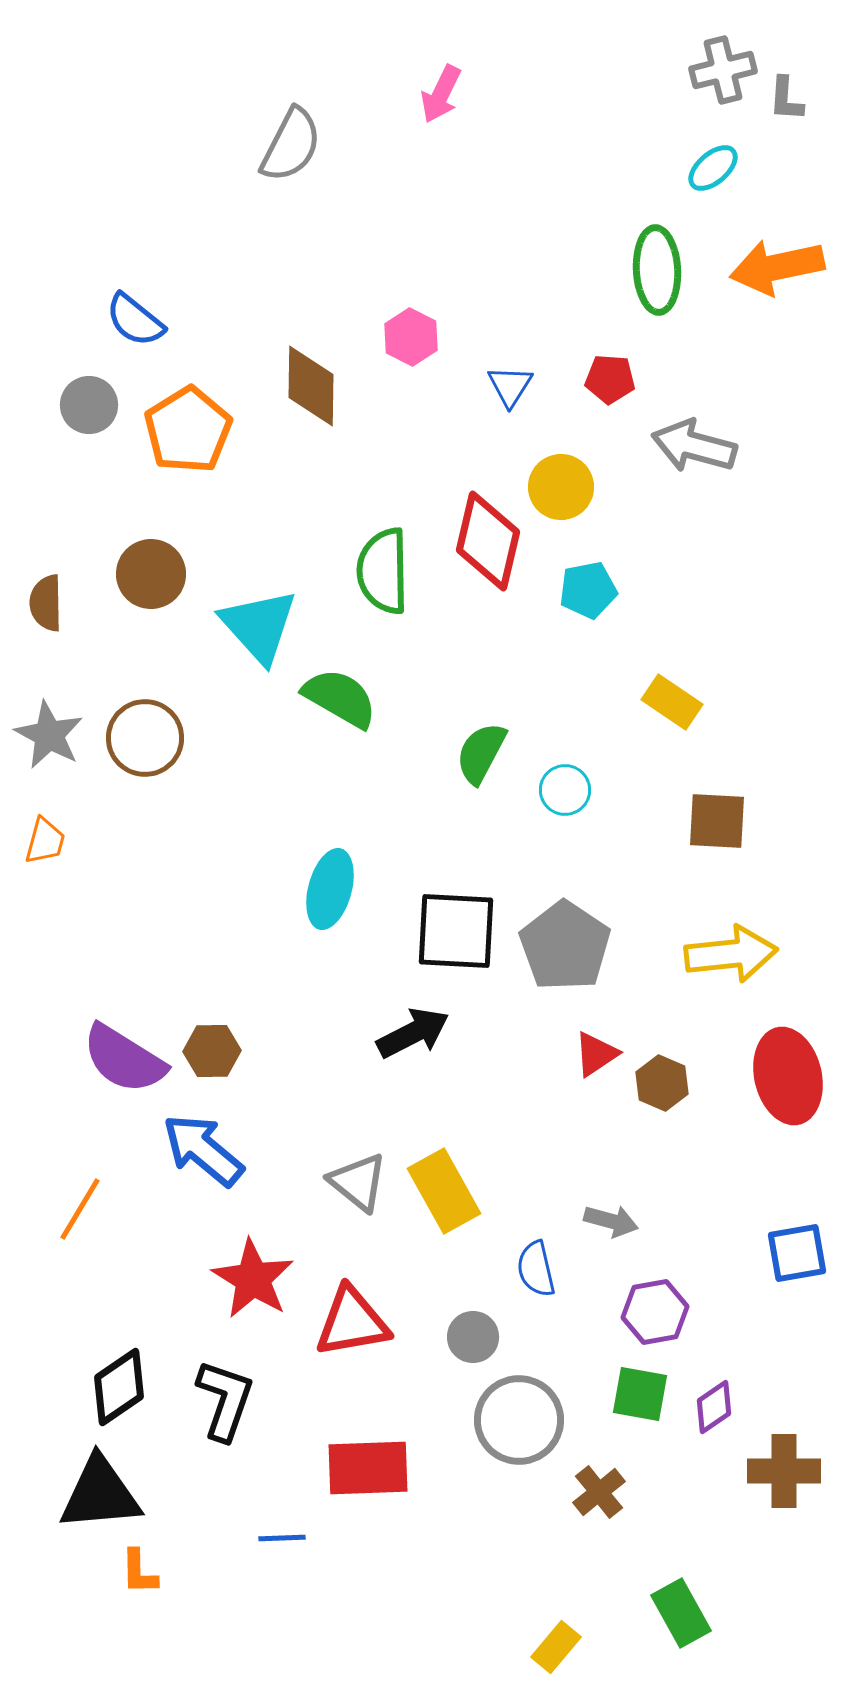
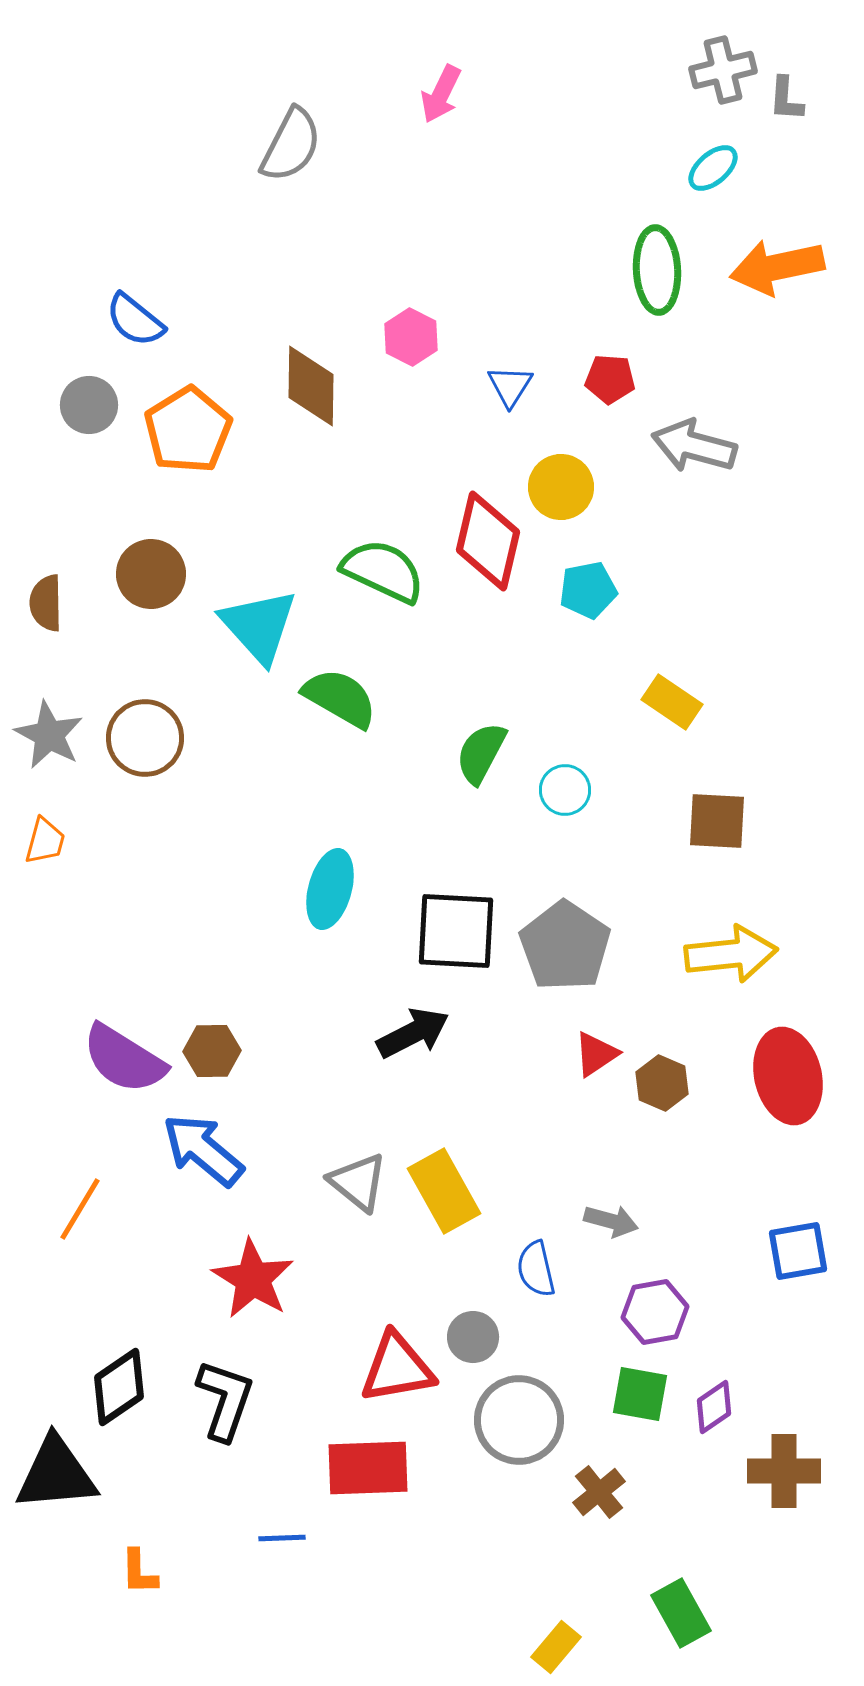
green semicircle at (383, 571): rotated 116 degrees clockwise
blue square at (797, 1253): moved 1 px right, 2 px up
red triangle at (352, 1322): moved 45 px right, 46 px down
black triangle at (100, 1494): moved 44 px left, 20 px up
